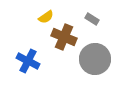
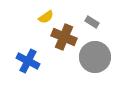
gray rectangle: moved 3 px down
gray circle: moved 2 px up
